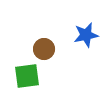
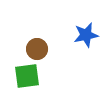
brown circle: moved 7 px left
